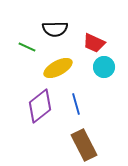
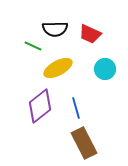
red trapezoid: moved 4 px left, 9 px up
green line: moved 6 px right, 1 px up
cyan circle: moved 1 px right, 2 px down
blue line: moved 4 px down
brown rectangle: moved 2 px up
